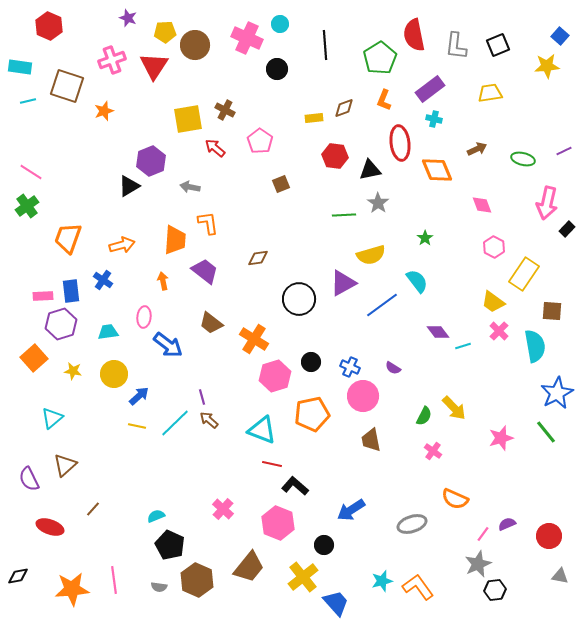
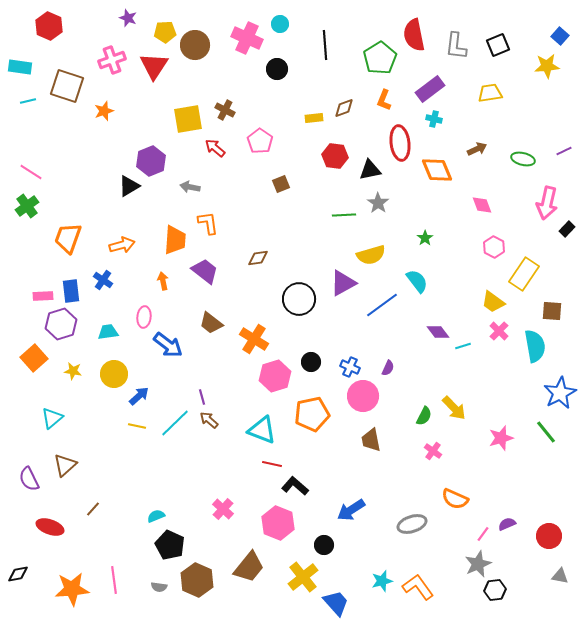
purple semicircle at (393, 368): moved 5 px left; rotated 98 degrees counterclockwise
blue star at (557, 393): moved 3 px right
black diamond at (18, 576): moved 2 px up
